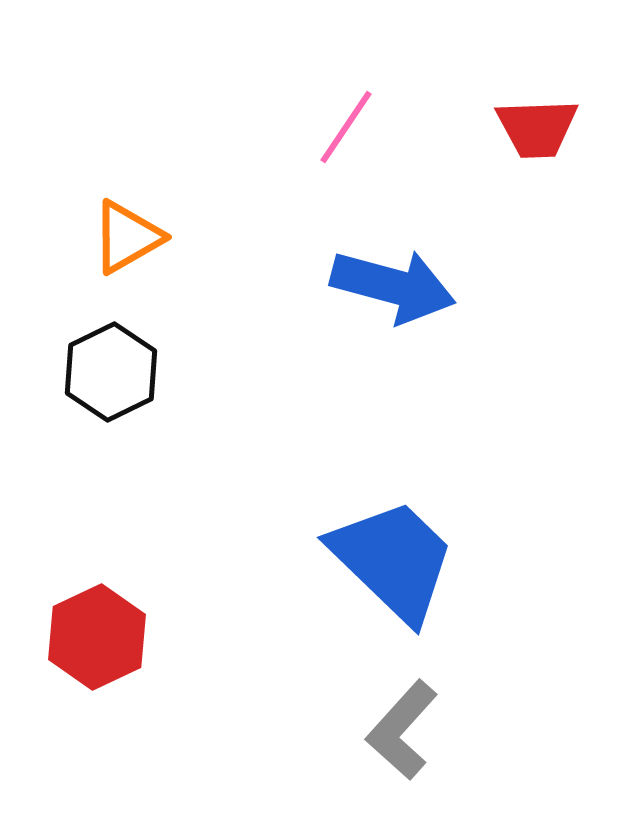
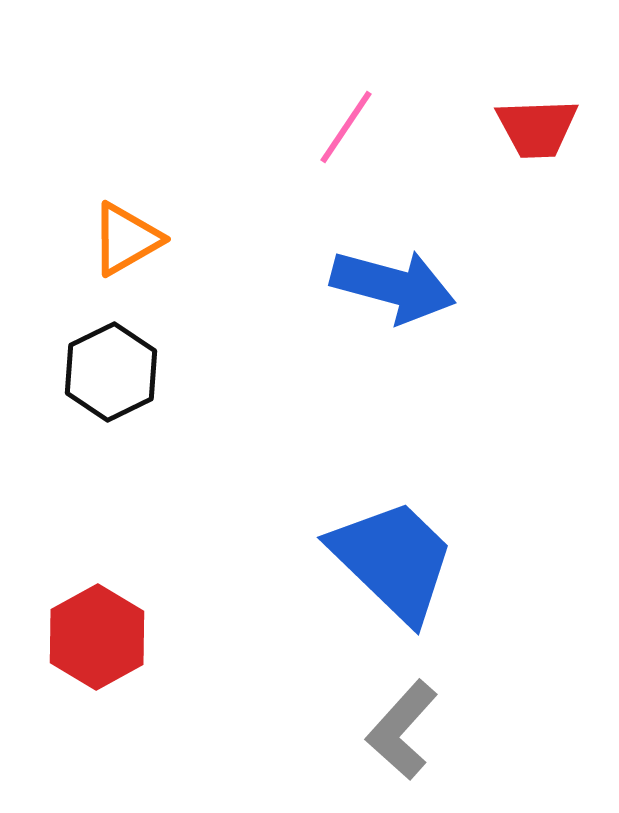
orange triangle: moved 1 px left, 2 px down
red hexagon: rotated 4 degrees counterclockwise
